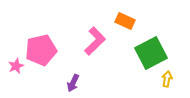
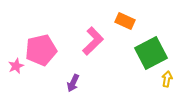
pink L-shape: moved 2 px left
